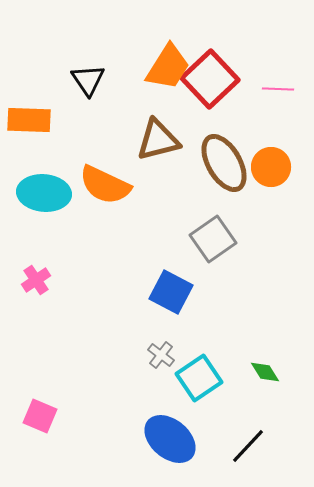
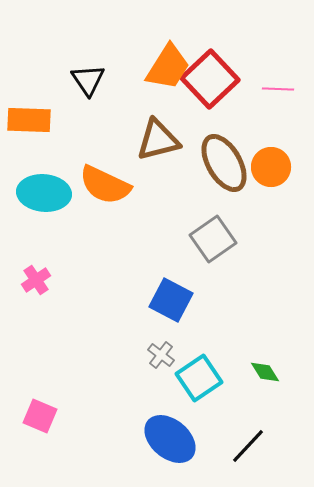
blue square: moved 8 px down
